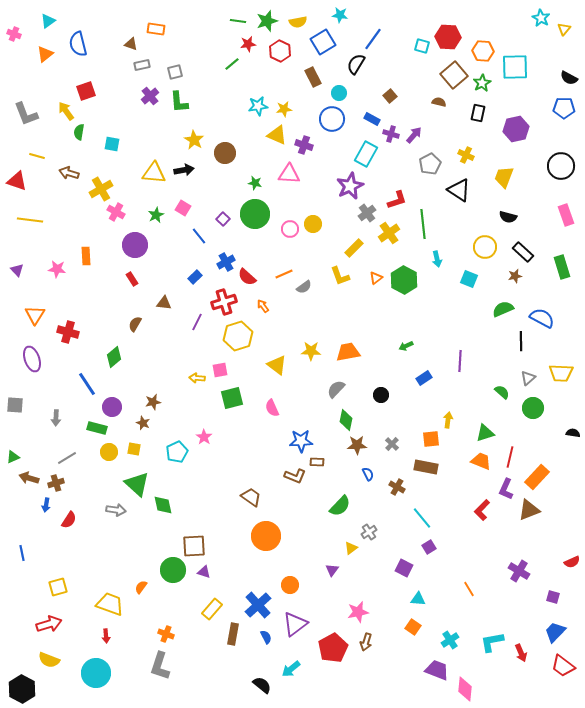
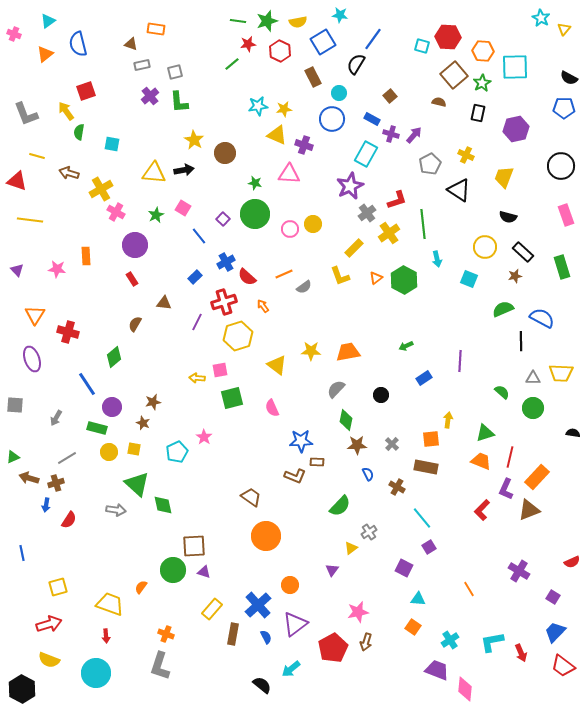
gray triangle at (528, 378): moved 5 px right; rotated 42 degrees clockwise
gray arrow at (56, 418): rotated 28 degrees clockwise
purple square at (553, 597): rotated 16 degrees clockwise
